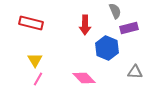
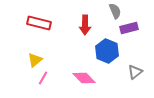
red rectangle: moved 8 px right
blue hexagon: moved 3 px down
yellow triangle: rotated 21 degrees clockwise
gray triangle: rotated 42 degrees counterclockwise
pink line: moved 5 px right, 1 px up
